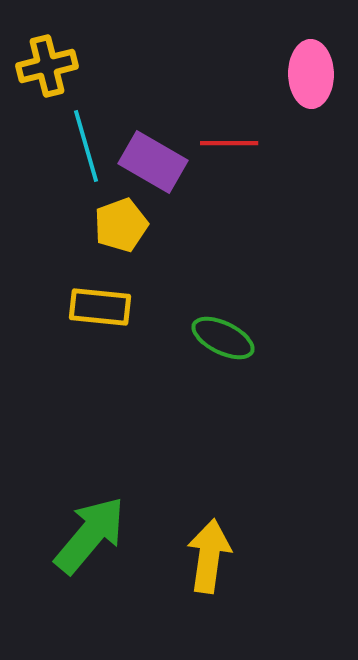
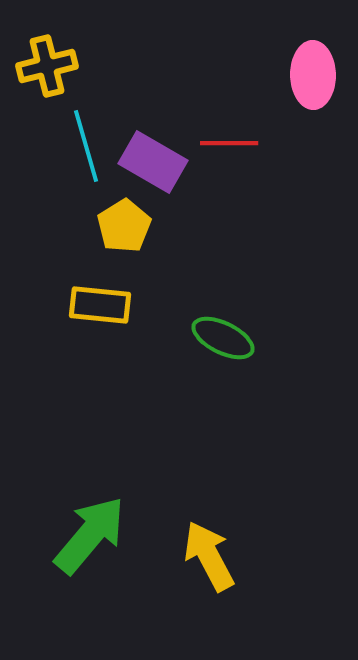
pink ellipse: moved 2 px right, 1 px down
yellow pentagon: moved 3 px right, 1 px down; rotated 12 degrees counterclockwise
yellow rectangle: moved 2 px up
yellow arrow: rotated 36 degrees counterclockwise
